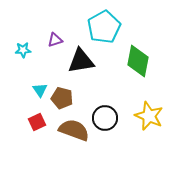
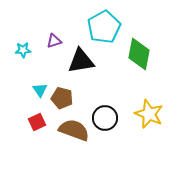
purple triangle: moved 1 px left, 1 px down
green diamond: moved 1 px right, 7 px up
yellow star: moved 2 px up
